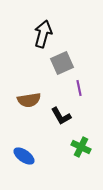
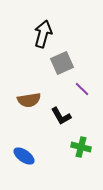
purple line: moved 3 px right, 1 px down; rotated 35 degrees counterclockwise
green cross: rotated 12 degrees counterclockwise
